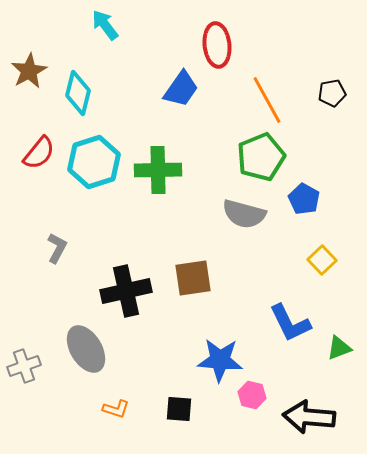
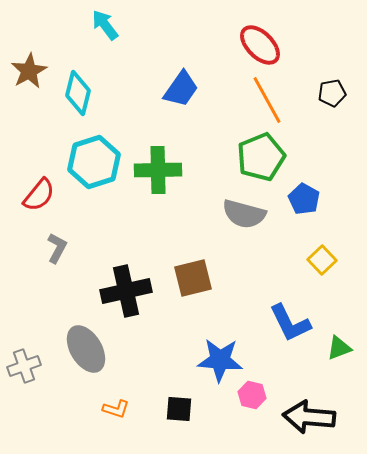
red ellipse: moved 43 px right; rotated 39 degrees counterclockwise
red semicircle: moved 42 px down
brown square: rotated 6 degrees counterclockwise
